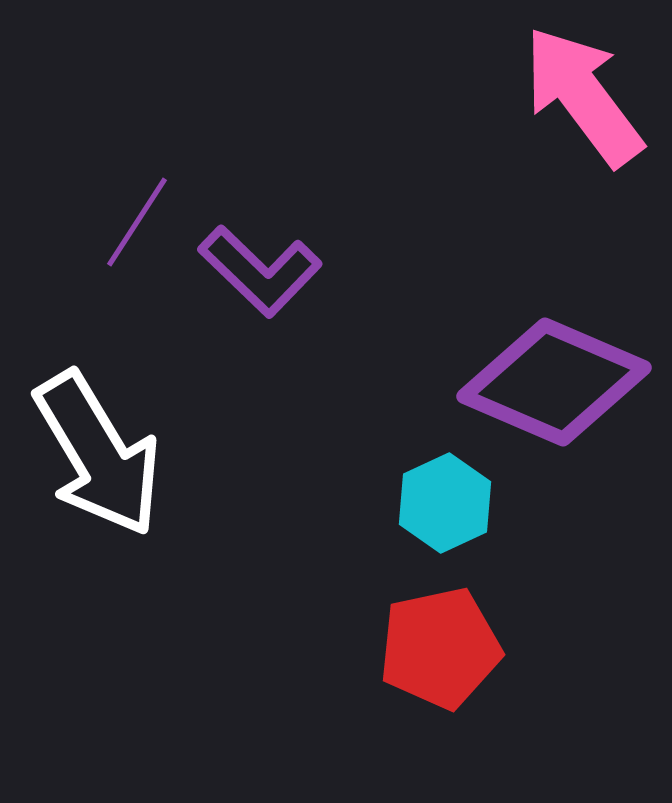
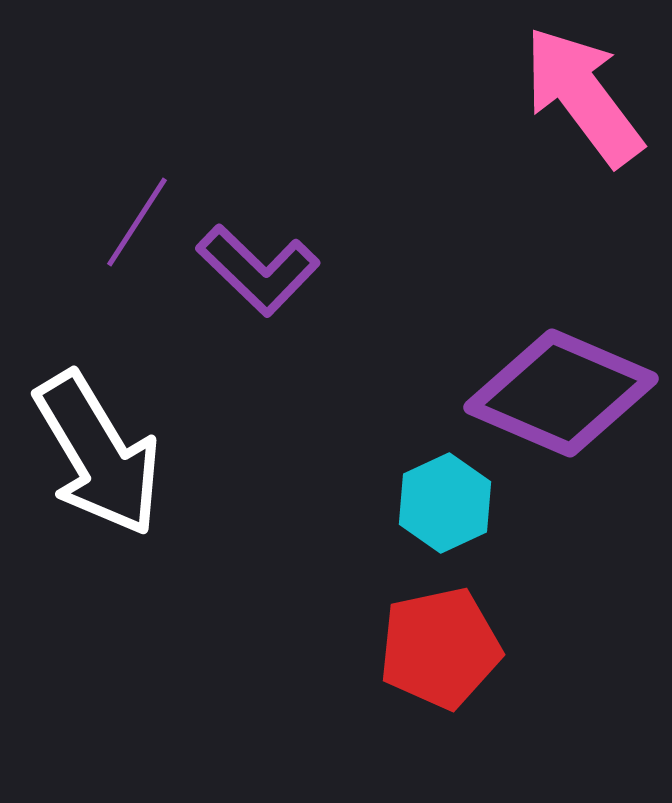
purple L-shape: moved 2 px left, 1 px up
purple diamond: moved 7 px right, 11 px down
